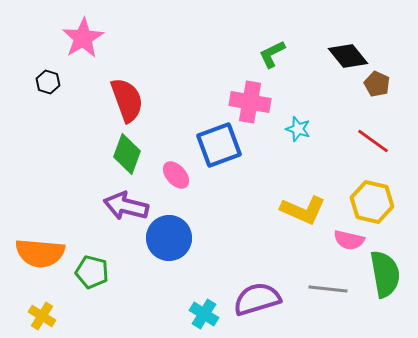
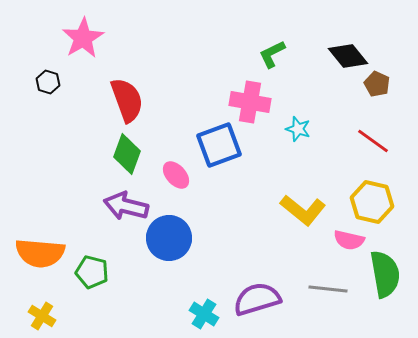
yellow L-shape: rotated 15 degrees clockwise
